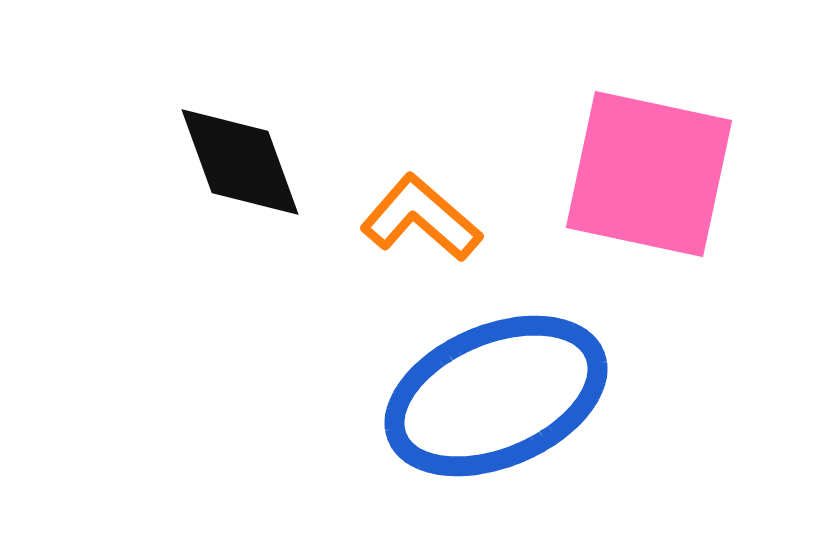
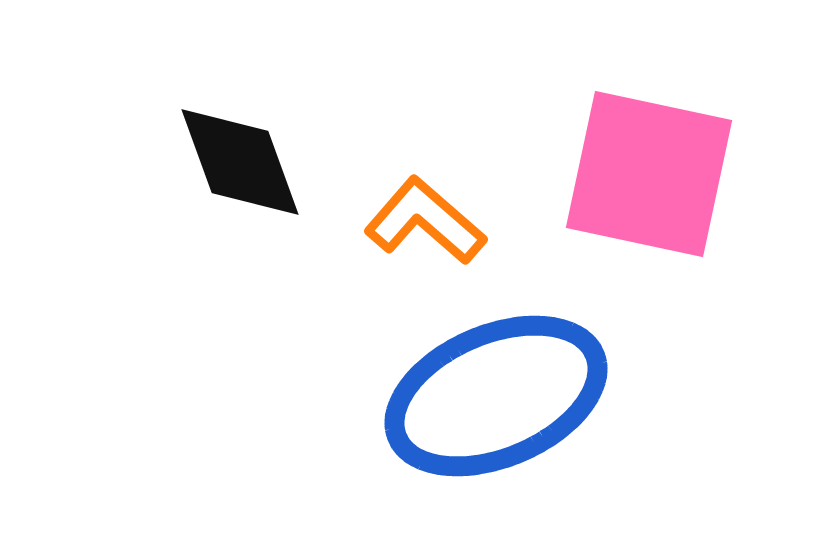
orange L-shape: moved 4 px right, 3 px down
